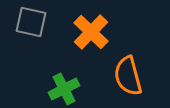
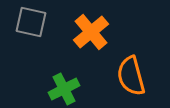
orange cross: rotated 6 degrees clockwise
orange semicircle: moved 3 px right
